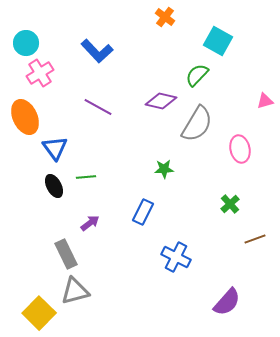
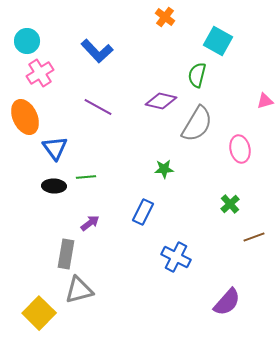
cyan circle: moved 1 px right, 2 px up
green semicircle: rotated 30 degrees counterclockwise
black ellipse: rotated 60 degrees counterclockwise
brown line: moved 1 px left, 2 px up
gray rectangle: rotated 36 degrees clockwise
gray triangle: moved 4 px right, 1 px up
